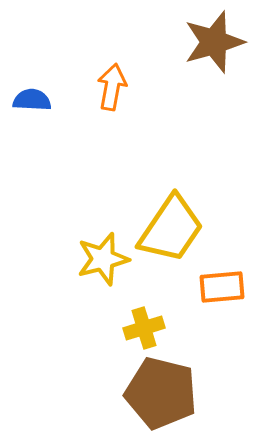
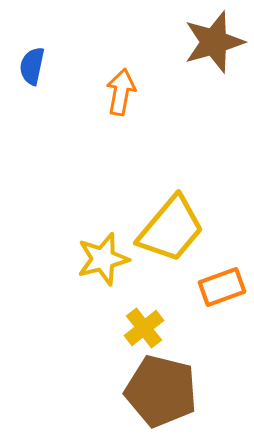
orange arrow: moved 9 px right, 5 px down
blue semicircle: moved 34 px up; rotated 81 degrees counterclockwise
yellow trapezoid: rotated 6 degrees clockwise
orange rectangle: rotated 15 degrees counterclockwise
yellow cross: rotated 21 degrees counterclockwise
brown pentagon: moved 2 px up
